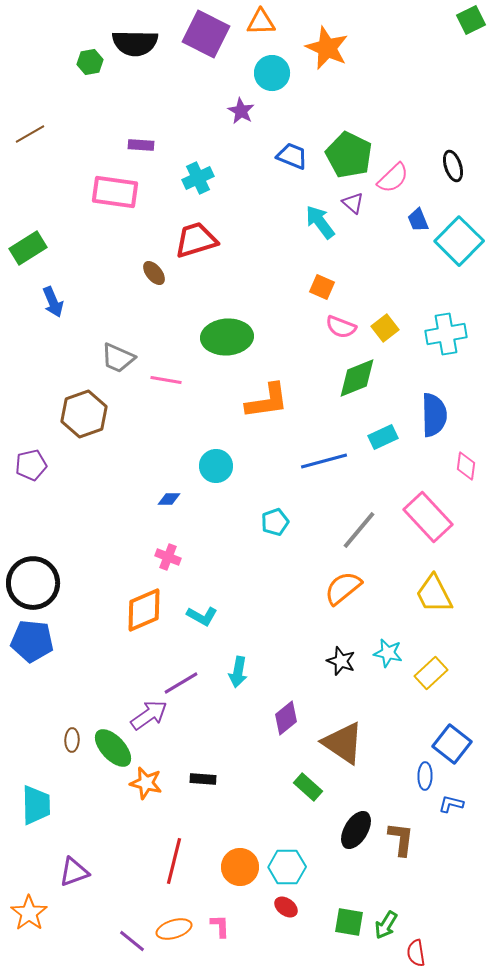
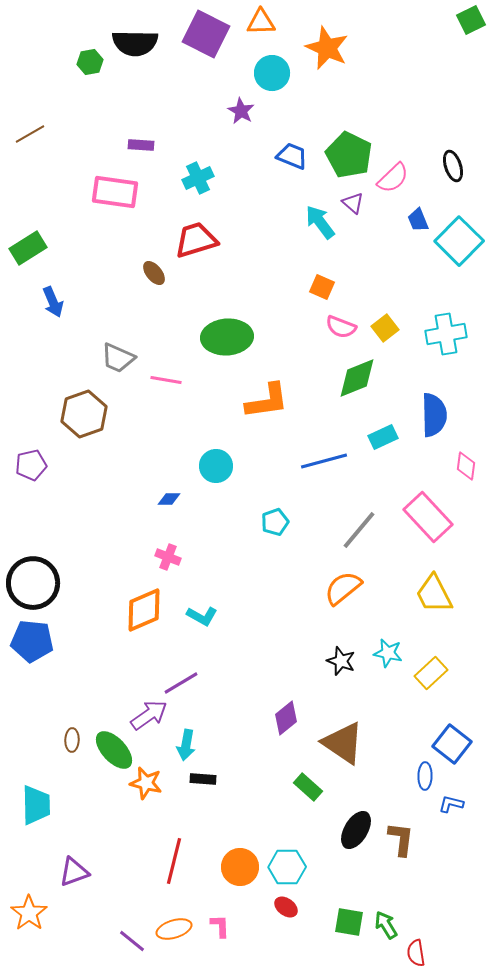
cyan arrow at (238, 672): moved 52 px left, 73 px down
green ellipse at (113, 748): moved 1 px right, 2 px down
green arrow at (386, 925): rotated 116 degrees clockwise
